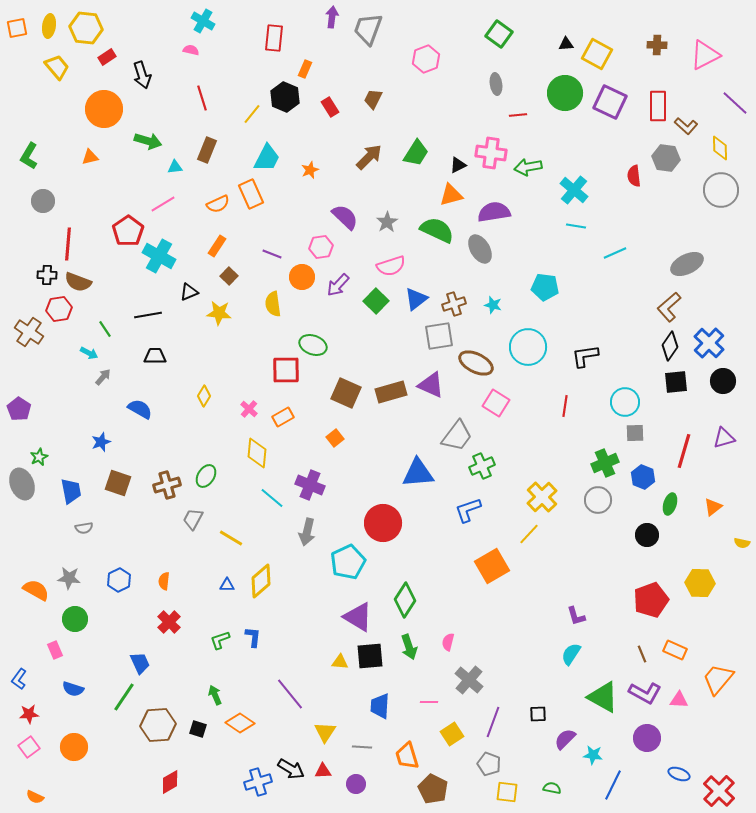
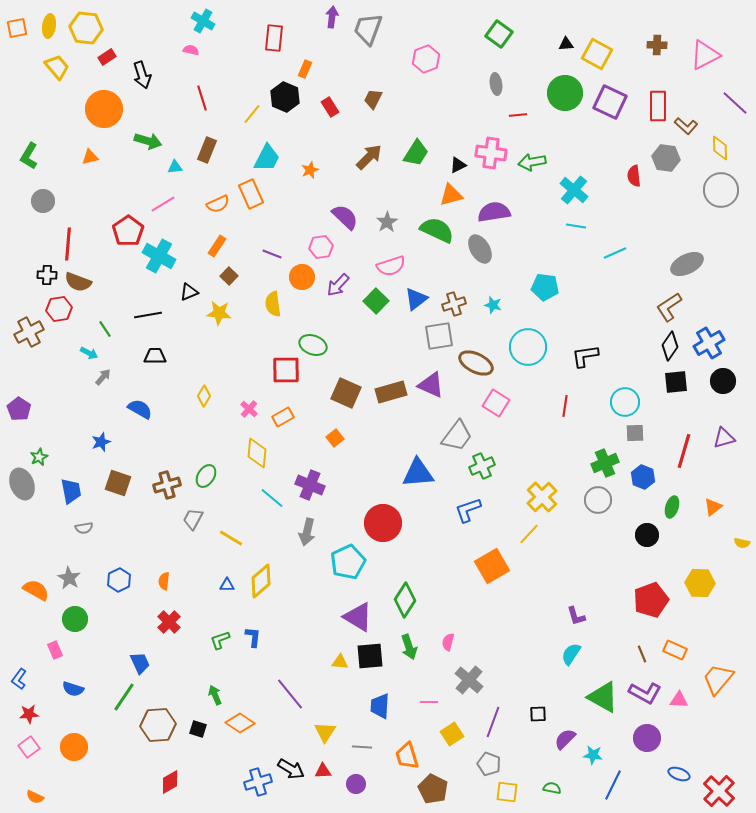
green arrow at (528, 167): moved 4 px right, 5 px up
brown L-shape at (669, 307): rotated 8 degrees clockwise
brown cross at (29, 332): rotated 28 degrees clockwise
blue cross at (709, 343): rotated 16 degrees clockwise
green ellipse at (670, 504): moved 2 px right, 3 px down
gray star at (69, 578): rotated 25 degrees clockwise
